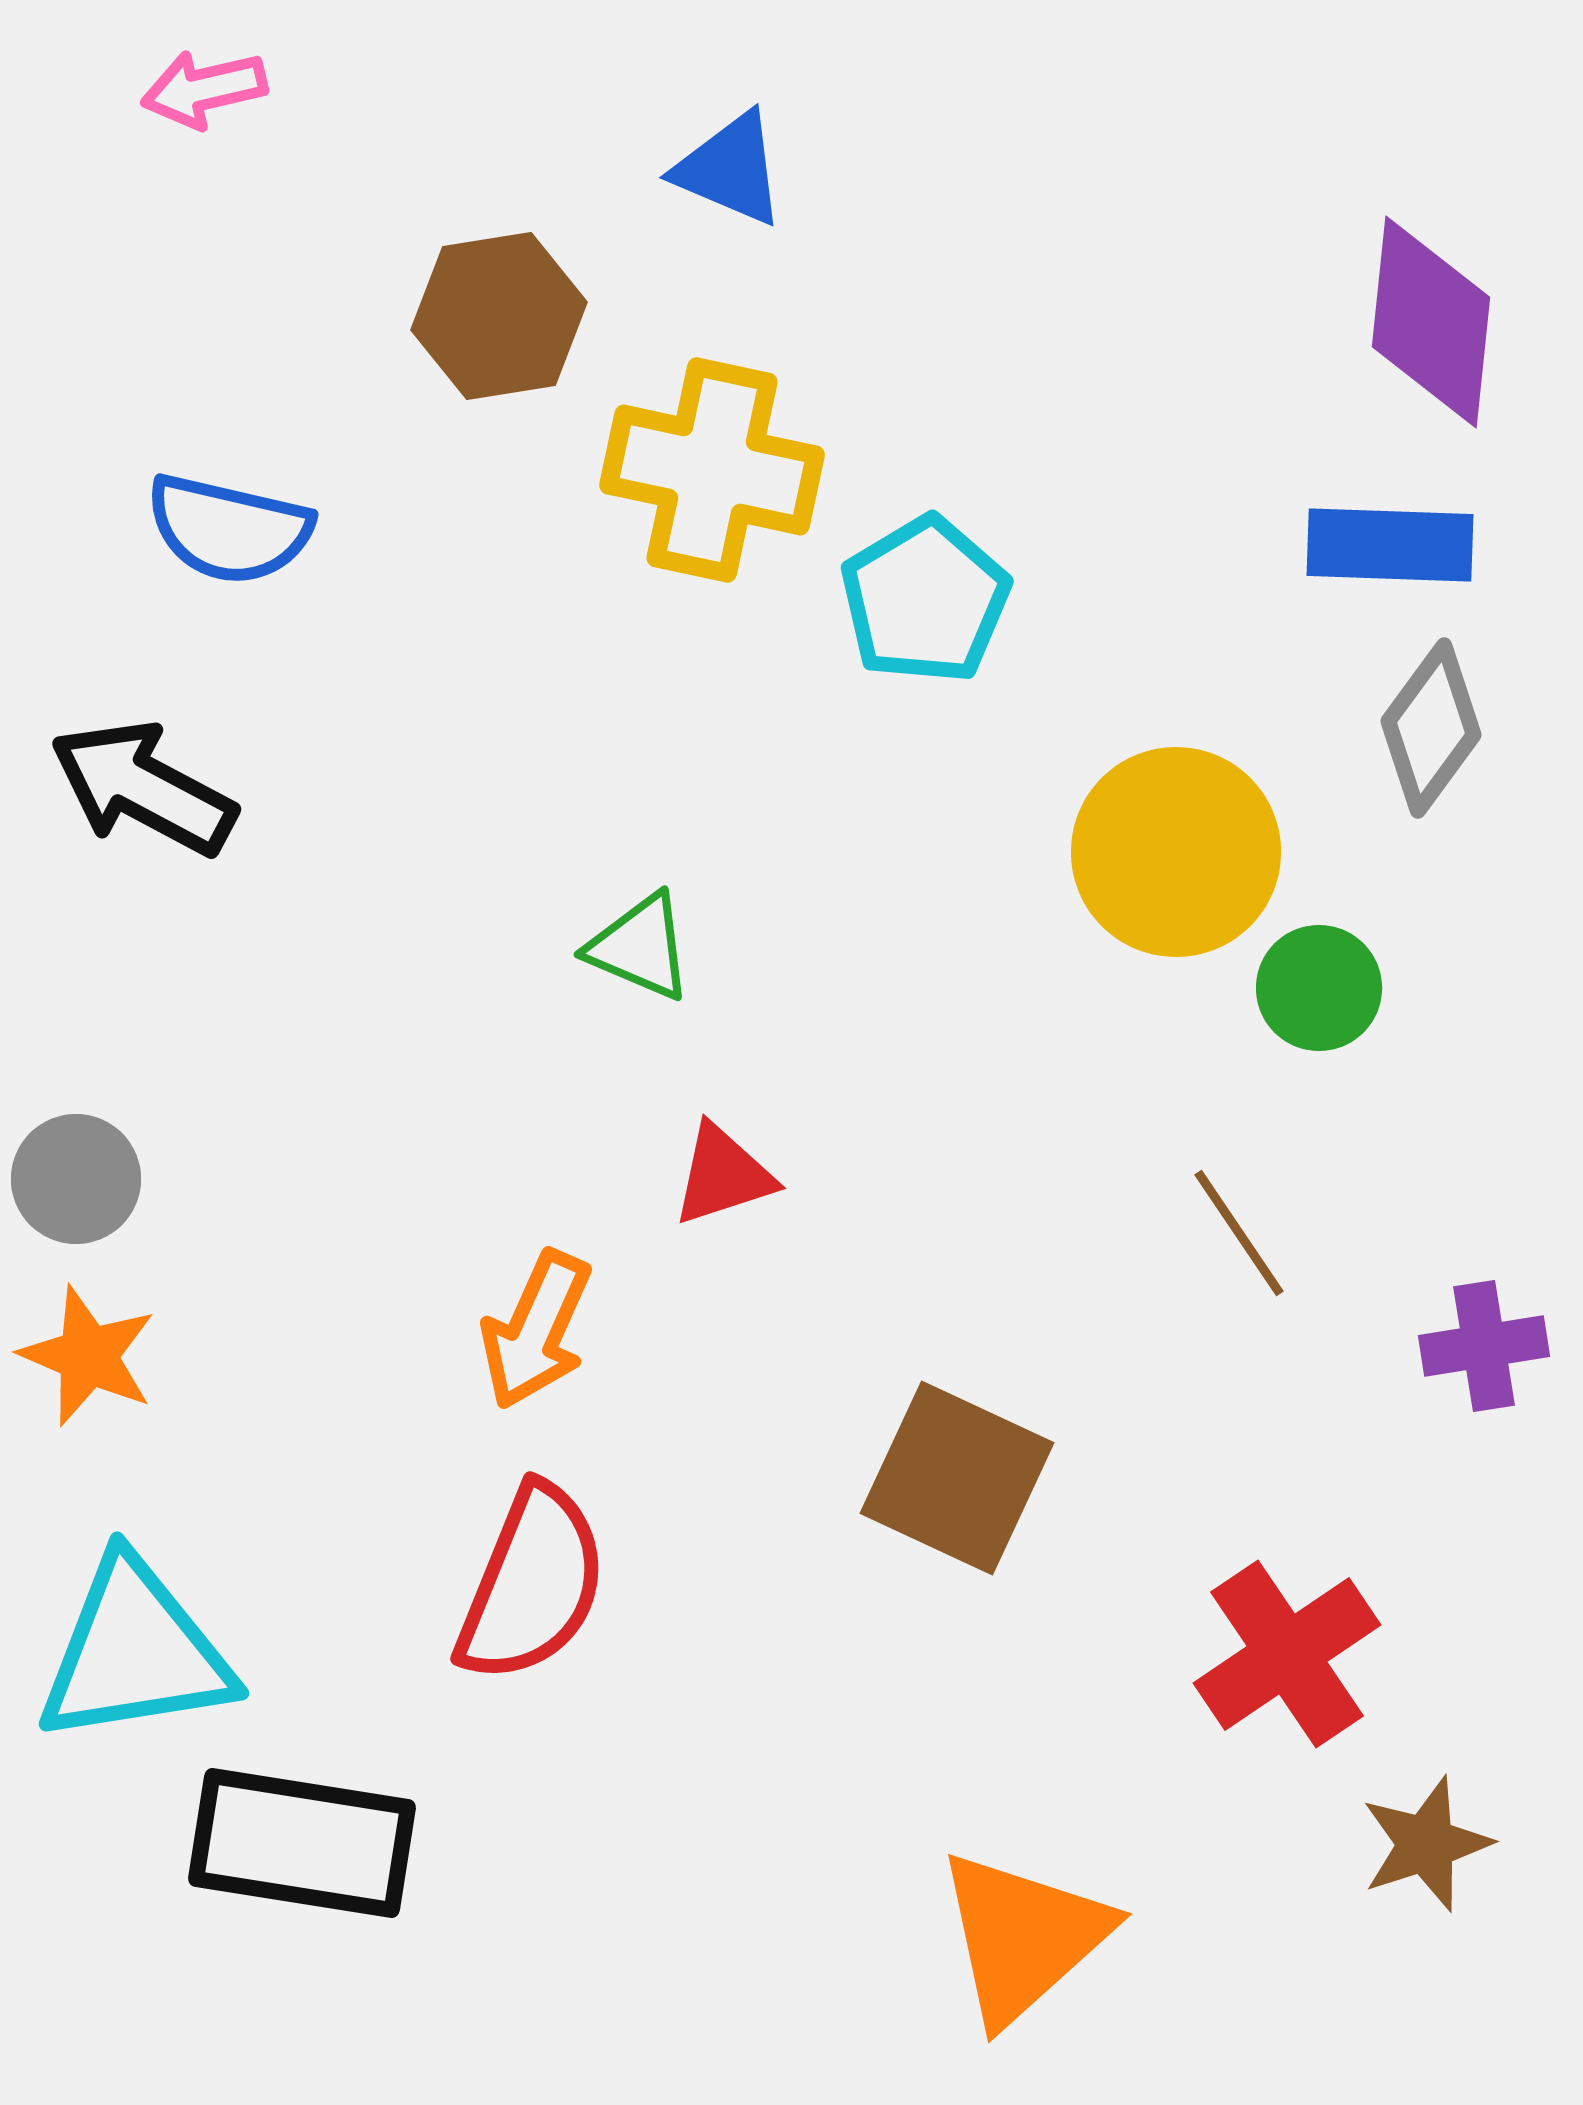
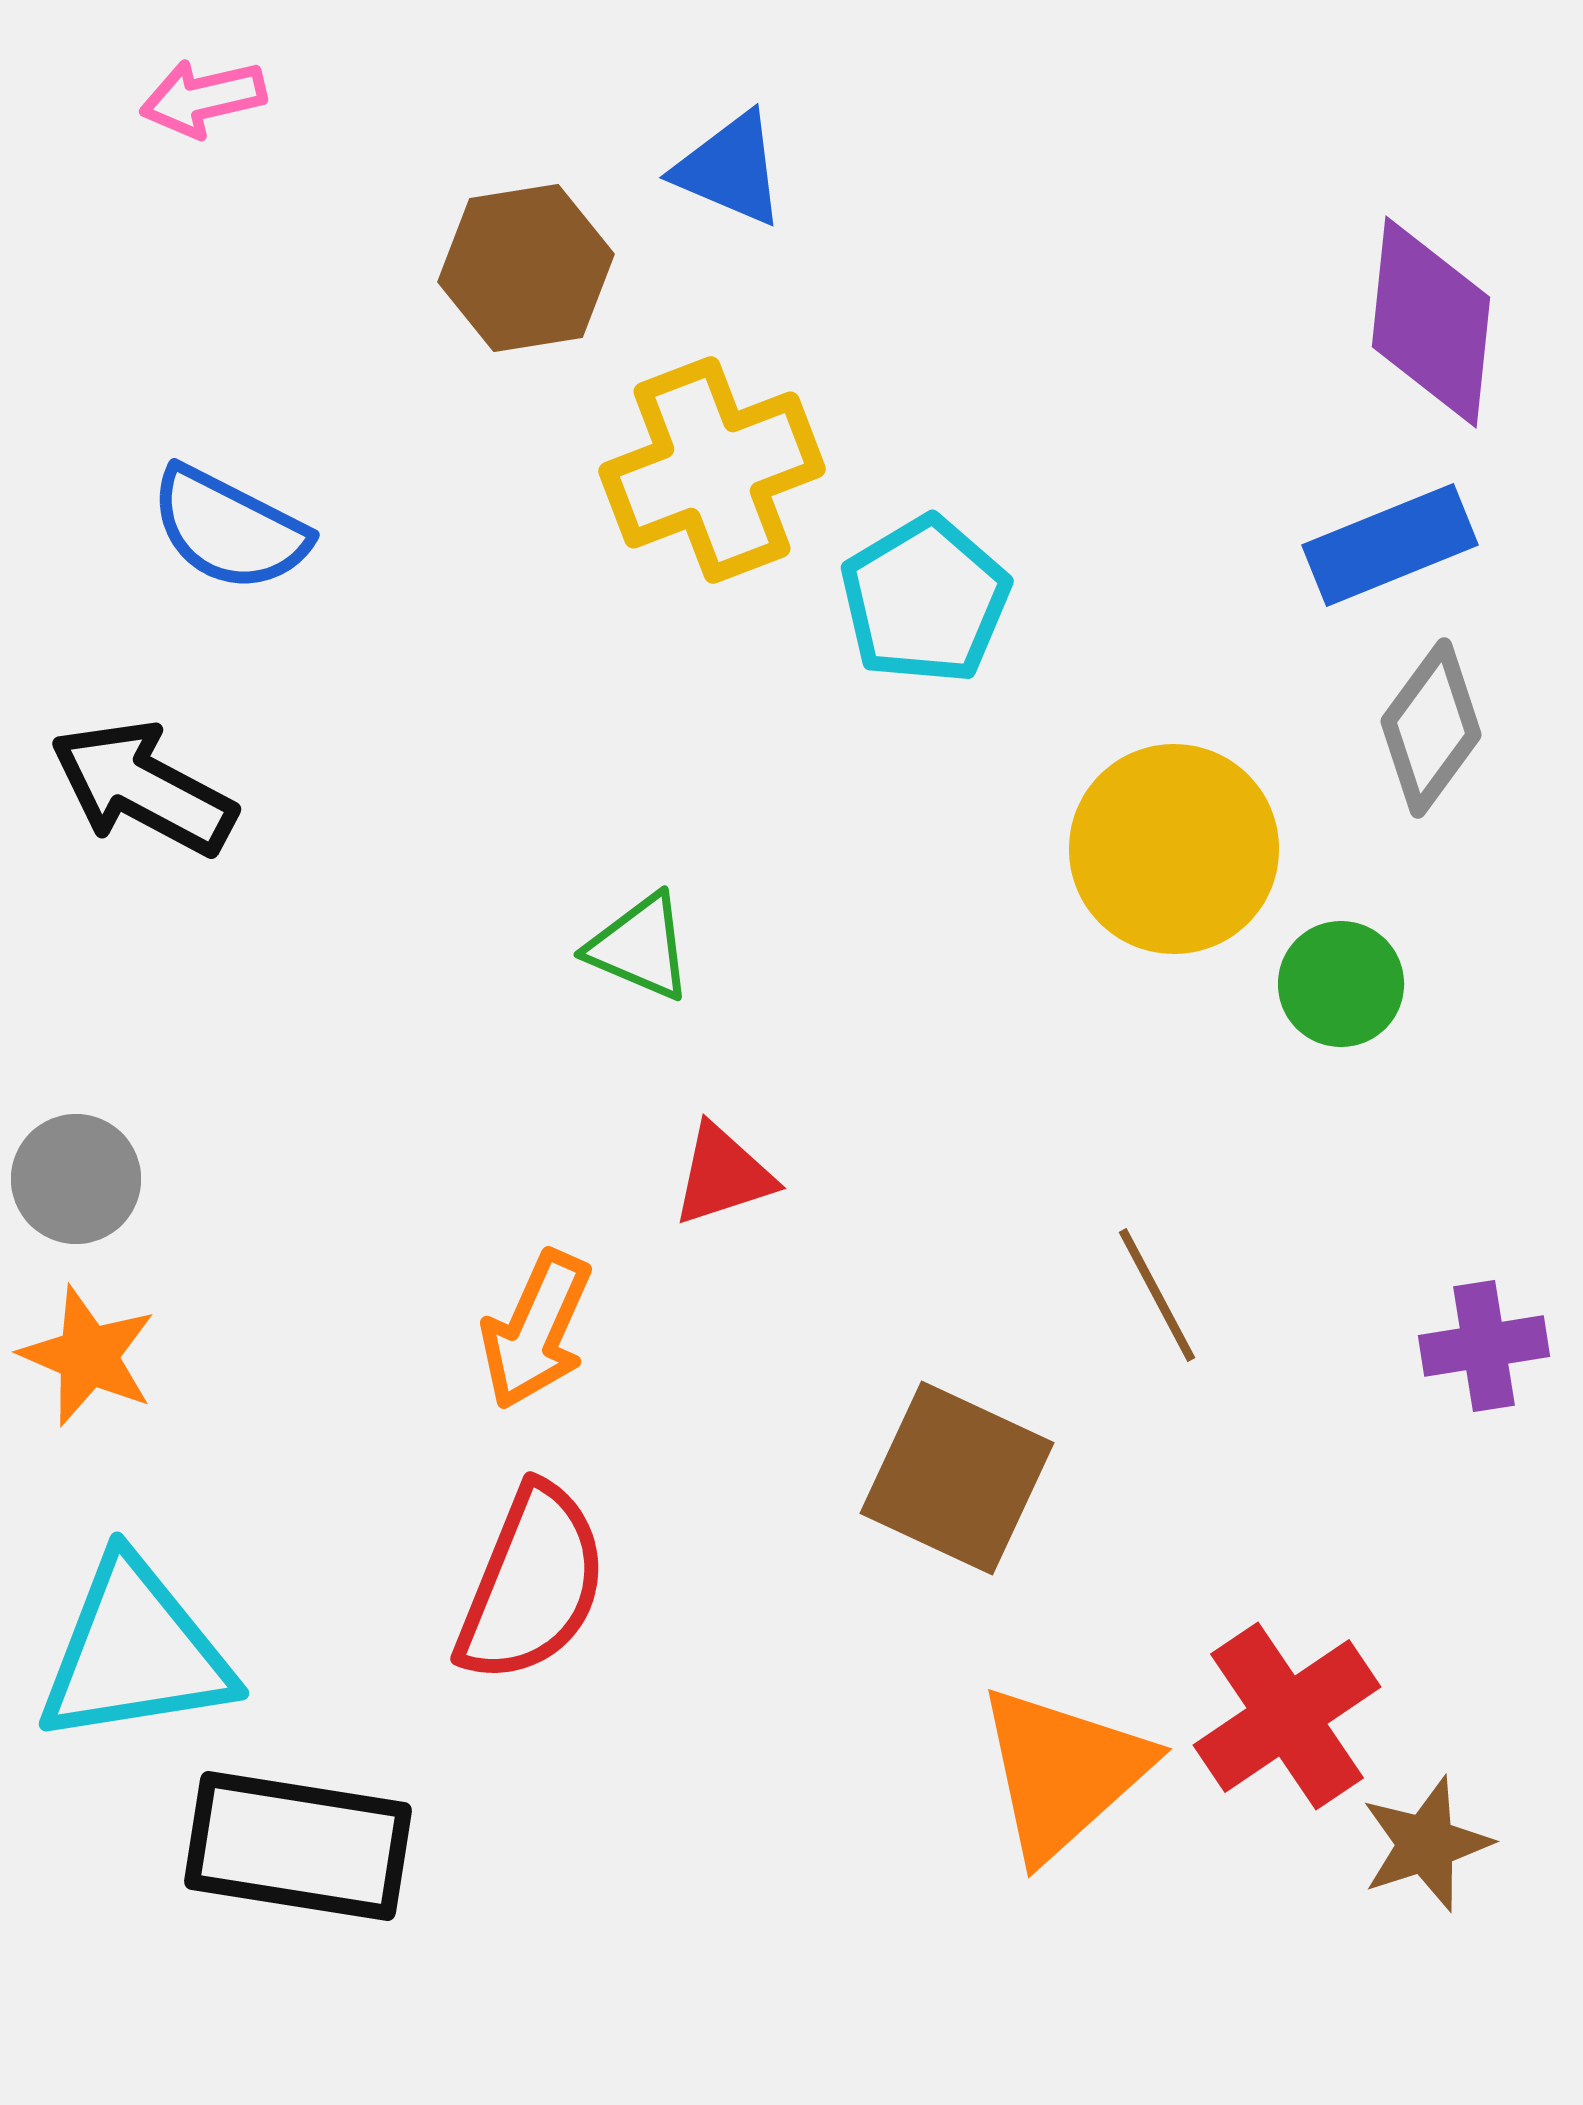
pink arrow: moved 1 px left, 9 px down
brown hexagon: moved 27 px right, 48 px up
yellow cross: rotated 33 degrees counterclockwise
blue semicircle: rotated 14 degrees clockwise
blue rectangle: rotated 24 degrees counterclockwise
yellow circle: moved 2 px left, 3 px up
green circle: moved 22 px right, 4 px up
brown line: moved 82 px left, 62 px down; rotated 6 degrees clockwise
red cross: moved 62 px down
black rectangle: moved 4 px left, 3 px down
orange triangle: moved 40 px right, 165 px up
